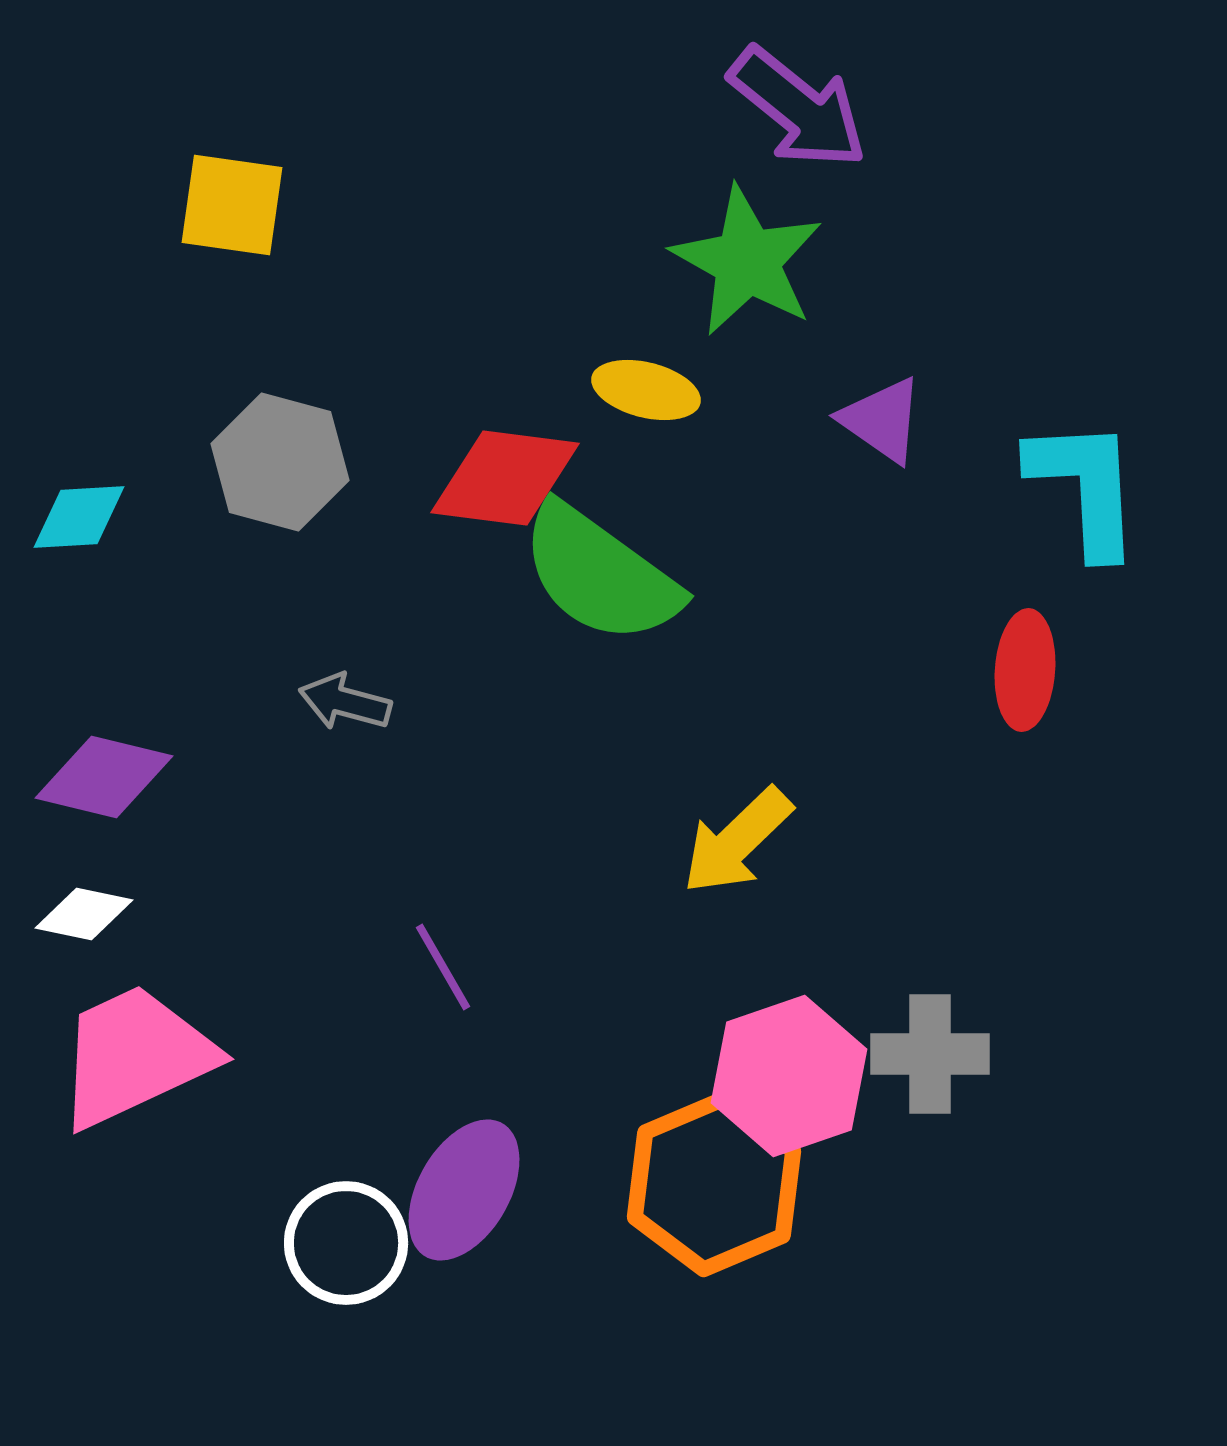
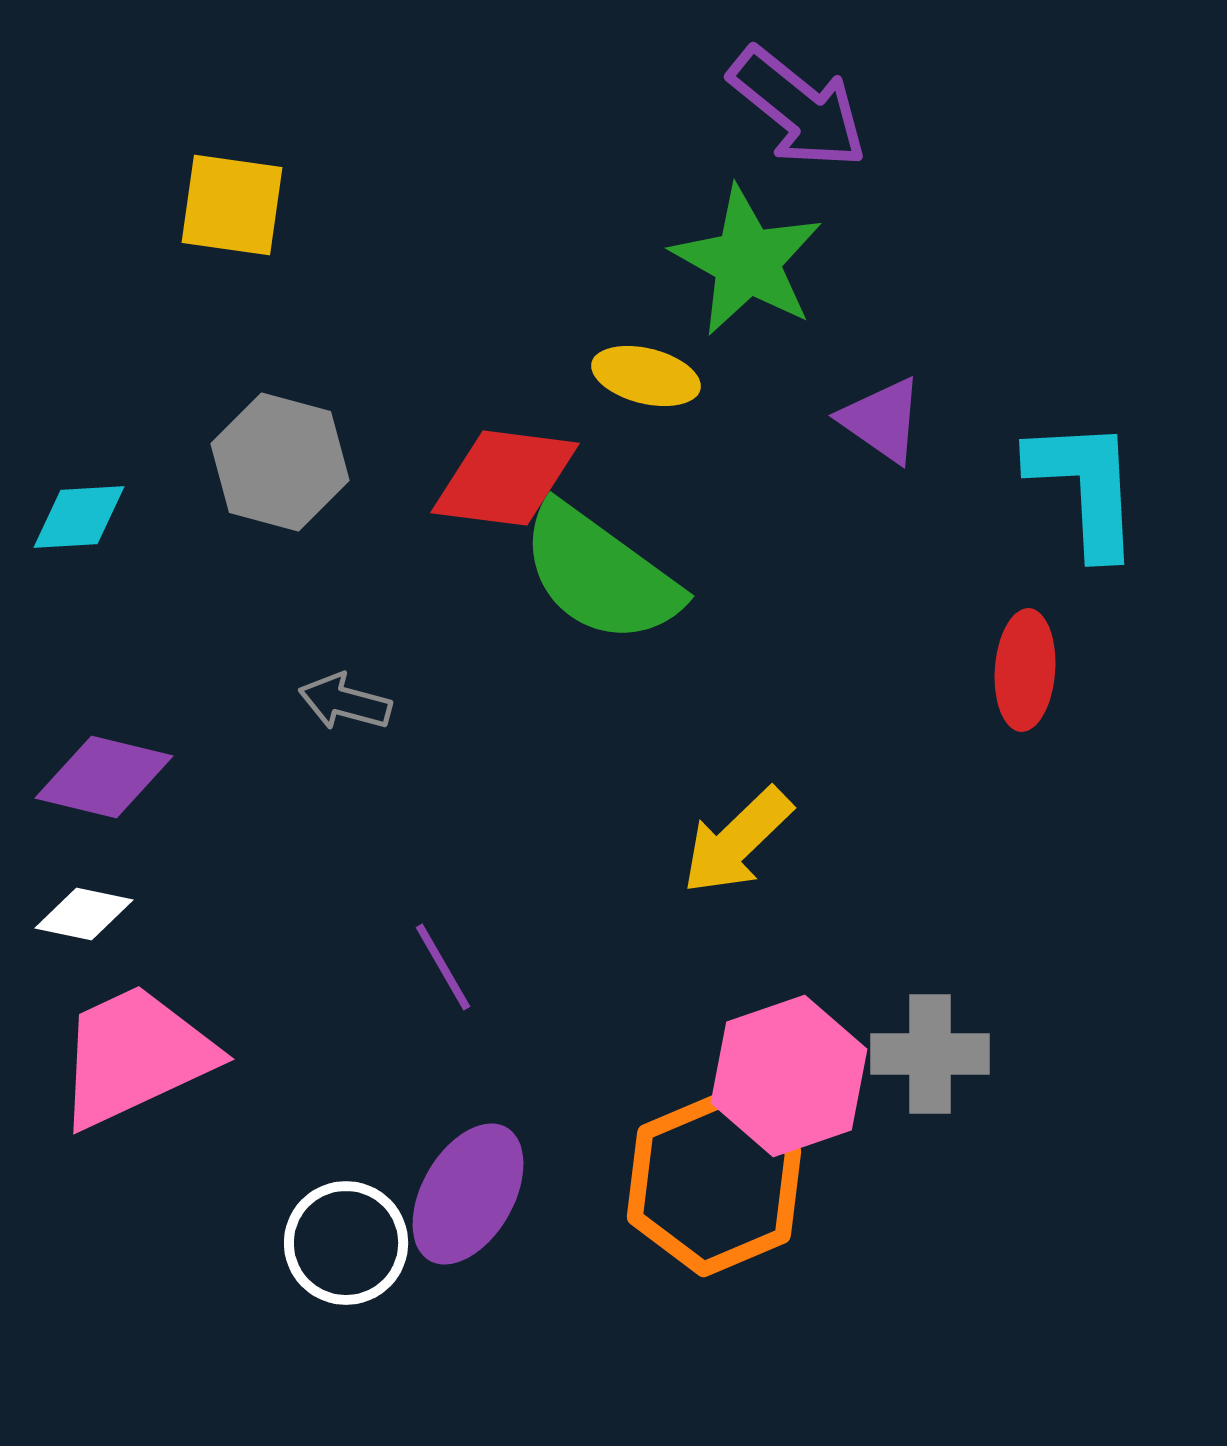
yellow ellipse: moved 14 px up
purple ellipse: moved 4 px right, 4 px down
